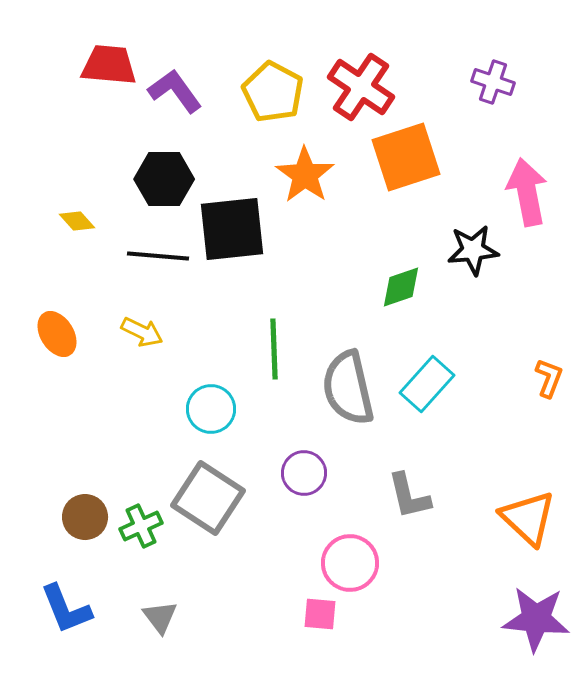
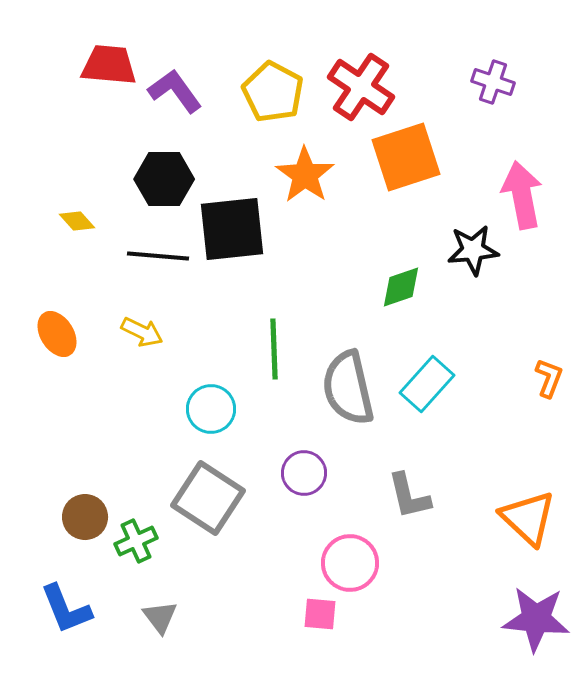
pink arrow: moved 5 px left, 3 px down
green cross: moved 5 px left, 15 px down
